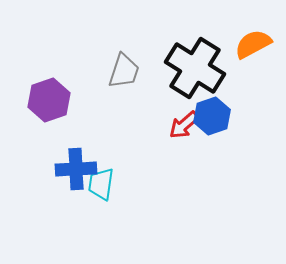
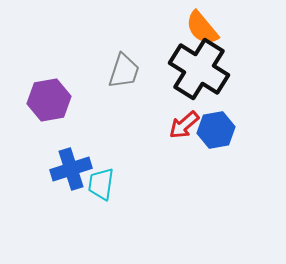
orange semicircle: moved 51 px left, 16 px up; rotated 102 degrees counterclockwise
black cross: moved 4 px right, 1 px down
purple hexagon: rotated 9 degrees clockwise
blue hexagon: moved 4 px right, 14 px down; rotated 9 degrees clockwise
blue cross: moved 5 px left; rotated 15 degrees counterclockwise
